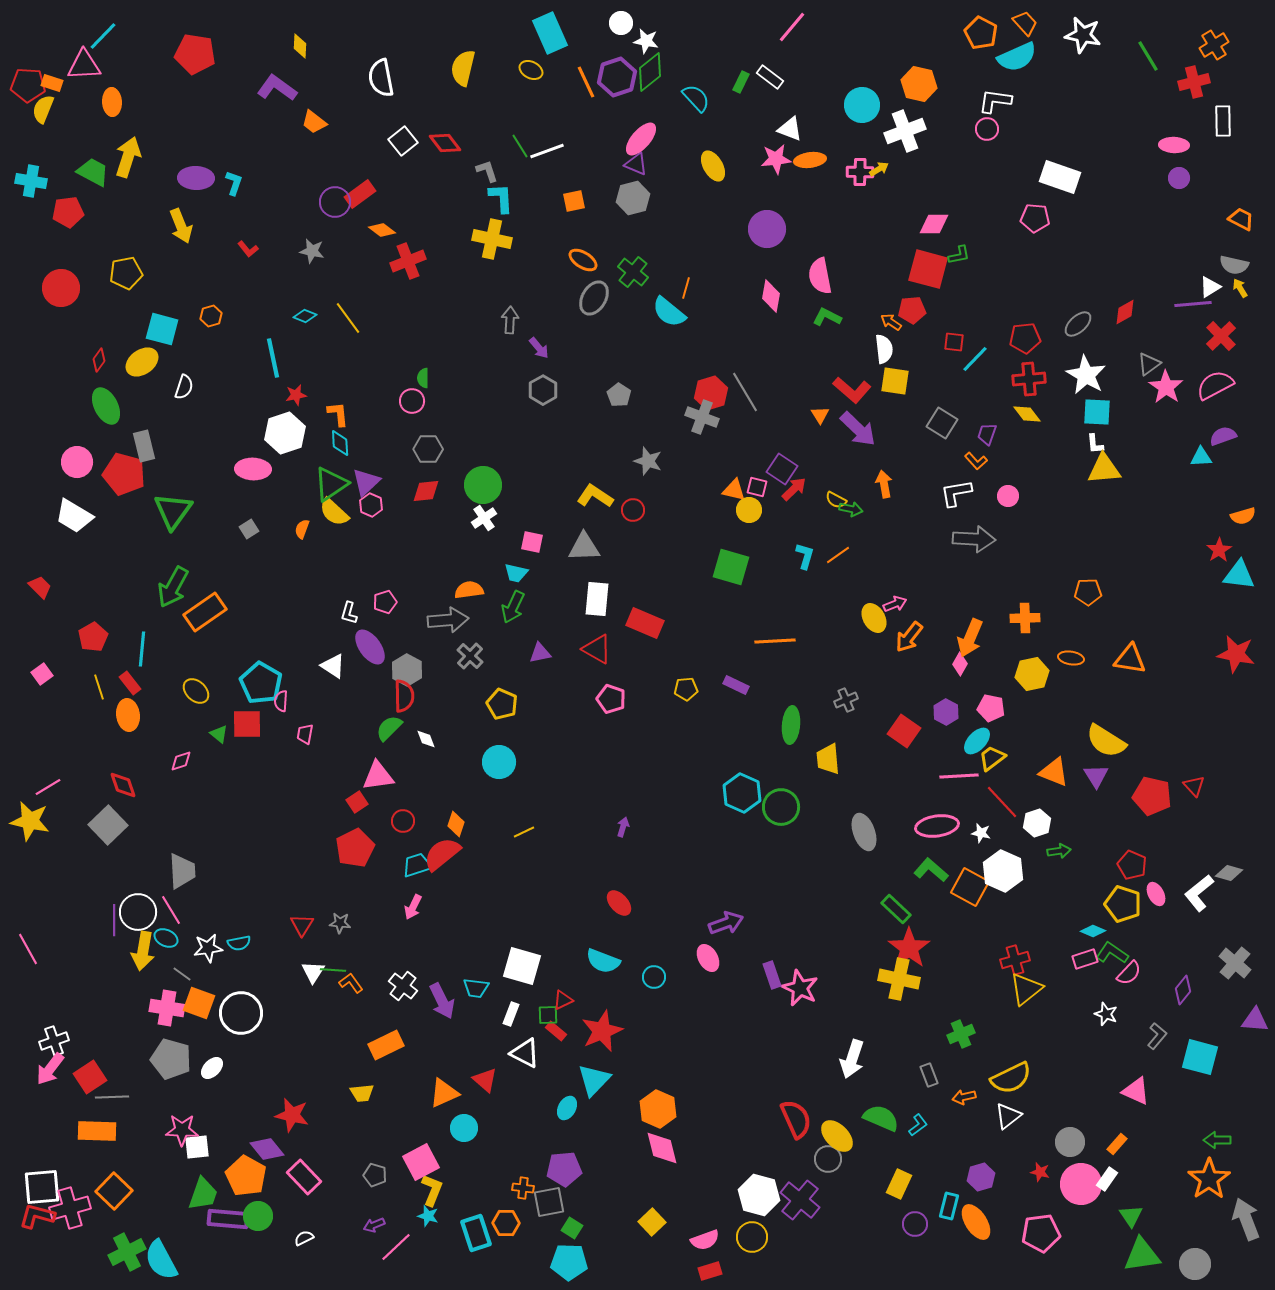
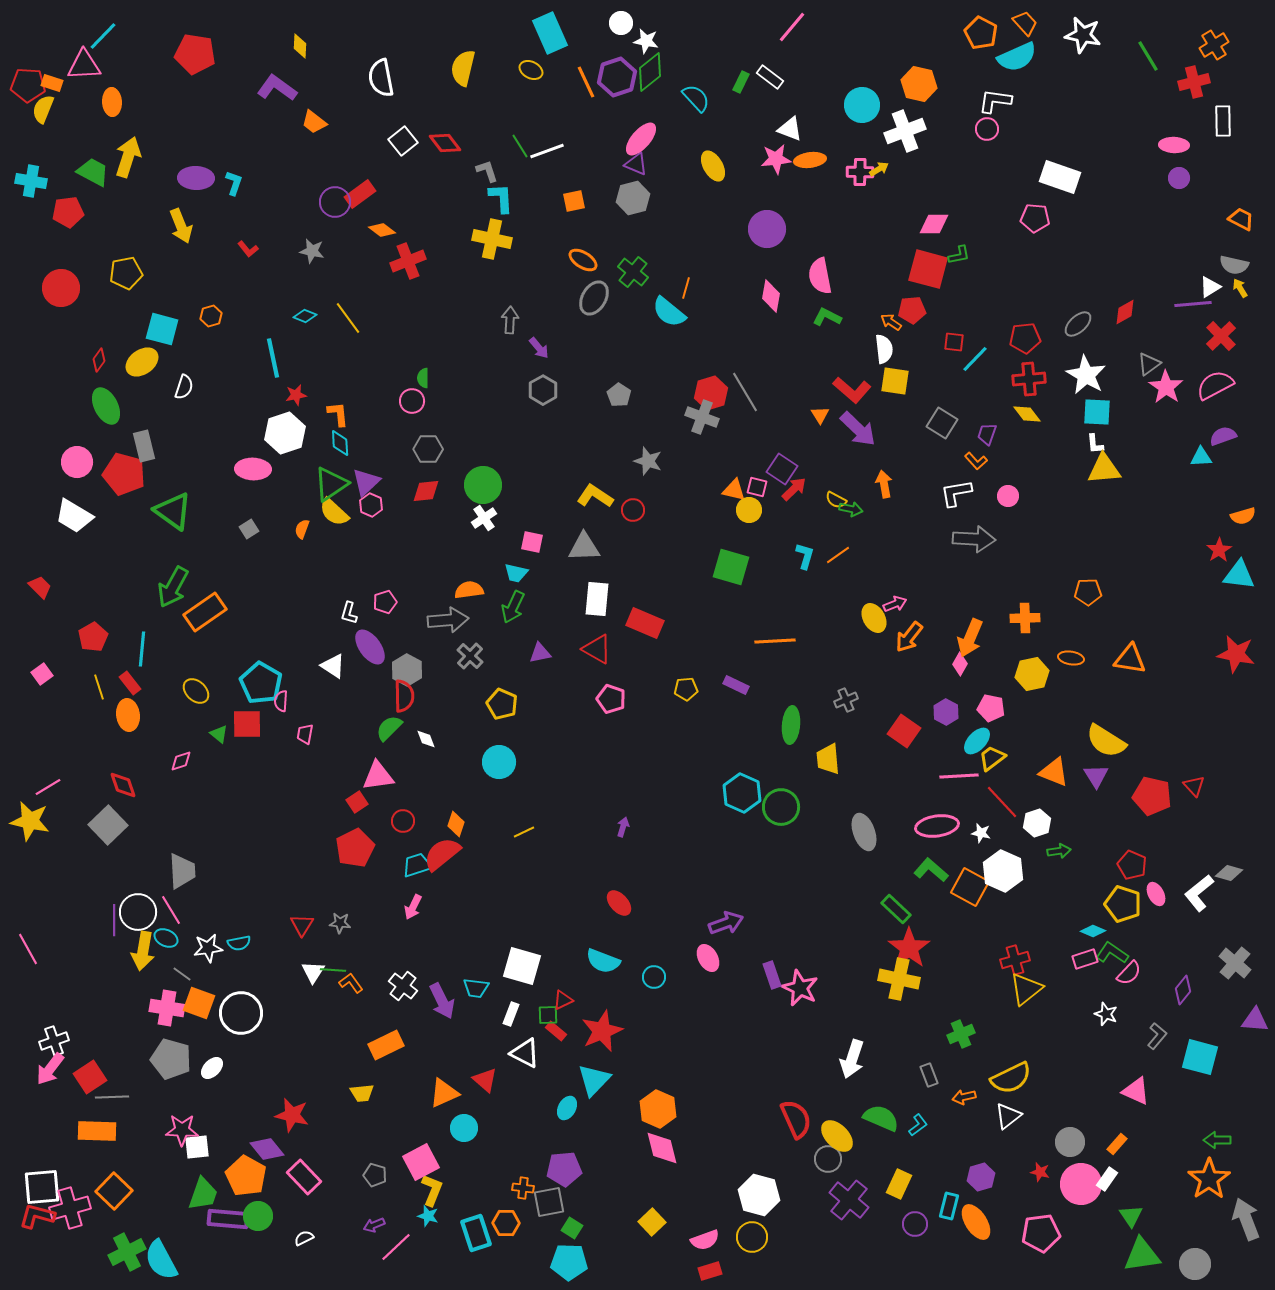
green triangle at (173, 511): rotated 30 degrees counterclockwise
purple cross at (800, 1200): moved 49 px right
